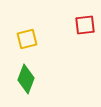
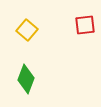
yellow square: moved 9 px up; rotated 35 degrees counterclockwise
